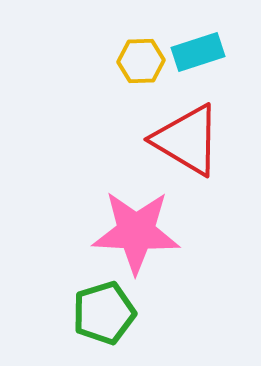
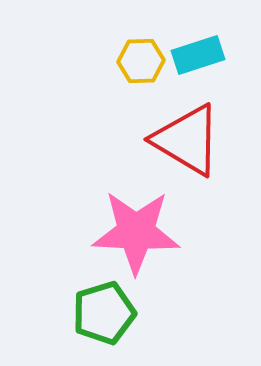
cyan rectangle: moved 3 px down
